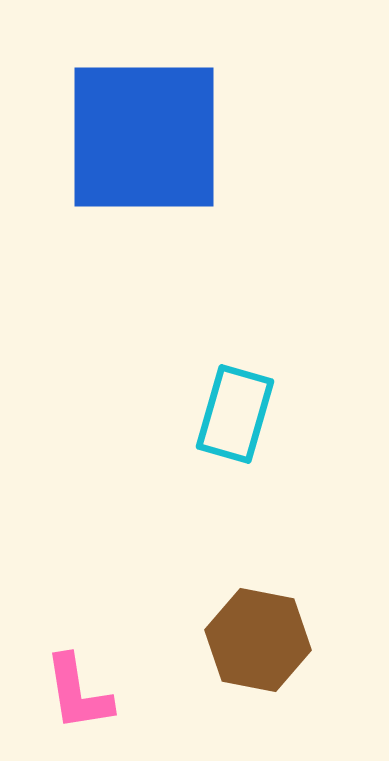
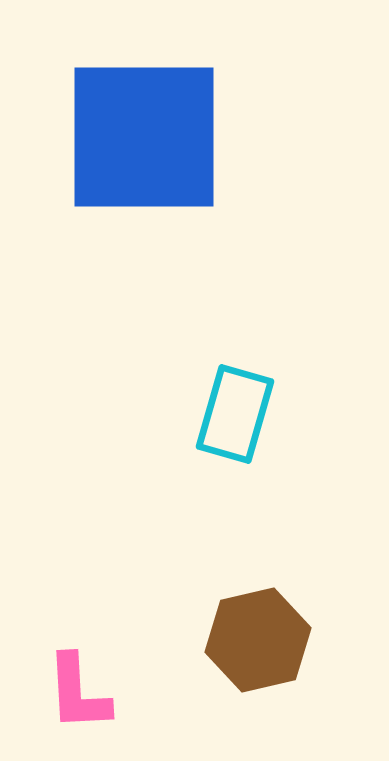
brown hexagon: rotated 24 degrees counterclockwise
pink L-shape: rotated 6 degrees clockwise
